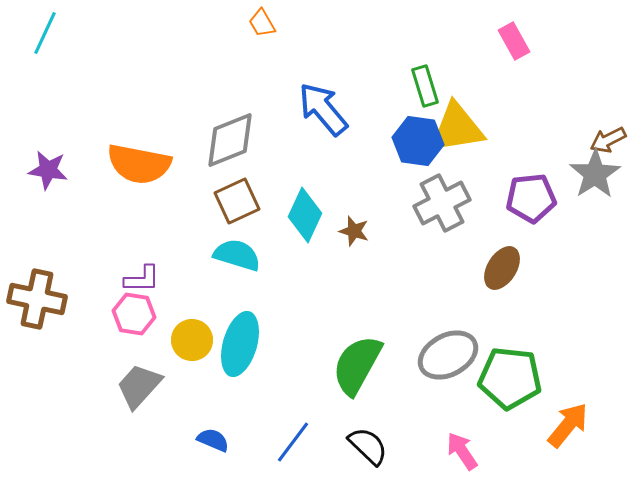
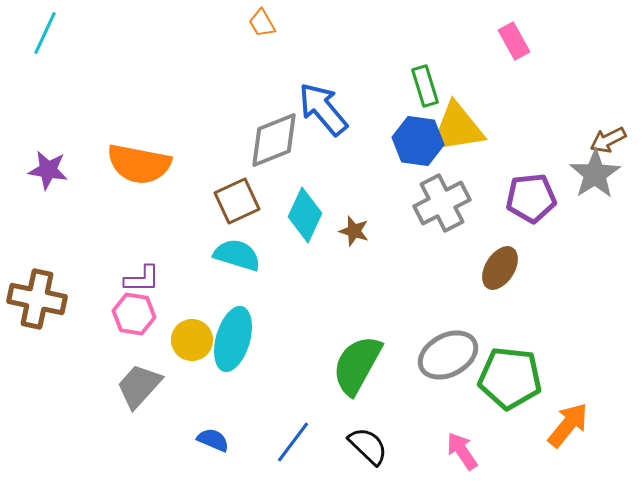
gray diamond: moved 44 px right
brown ellipse: moved 2 px left
cyan ellipse: moved 7 px left, 5 px up
